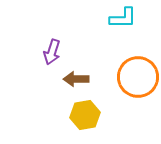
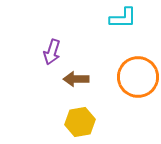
yellow hexagon: moved 5 px left, 7 px down
